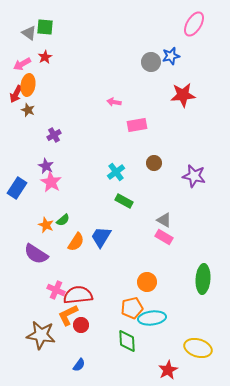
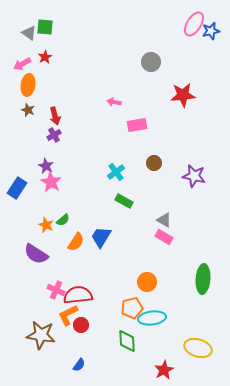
blue star at (171, 56): moved 40 px right, 25 px up
red arrow at (16, 94): moved 39 px right, 22 px down; rotated 42 degrees counterclockwise
red star at (168, 370): moved 4 px left
